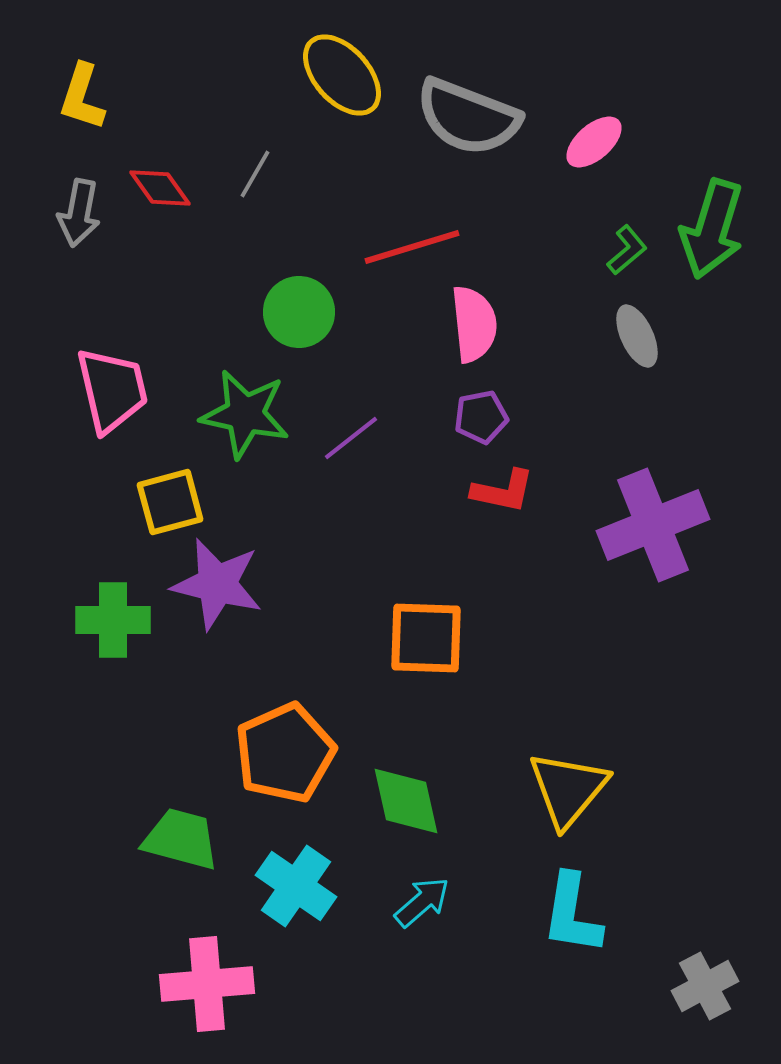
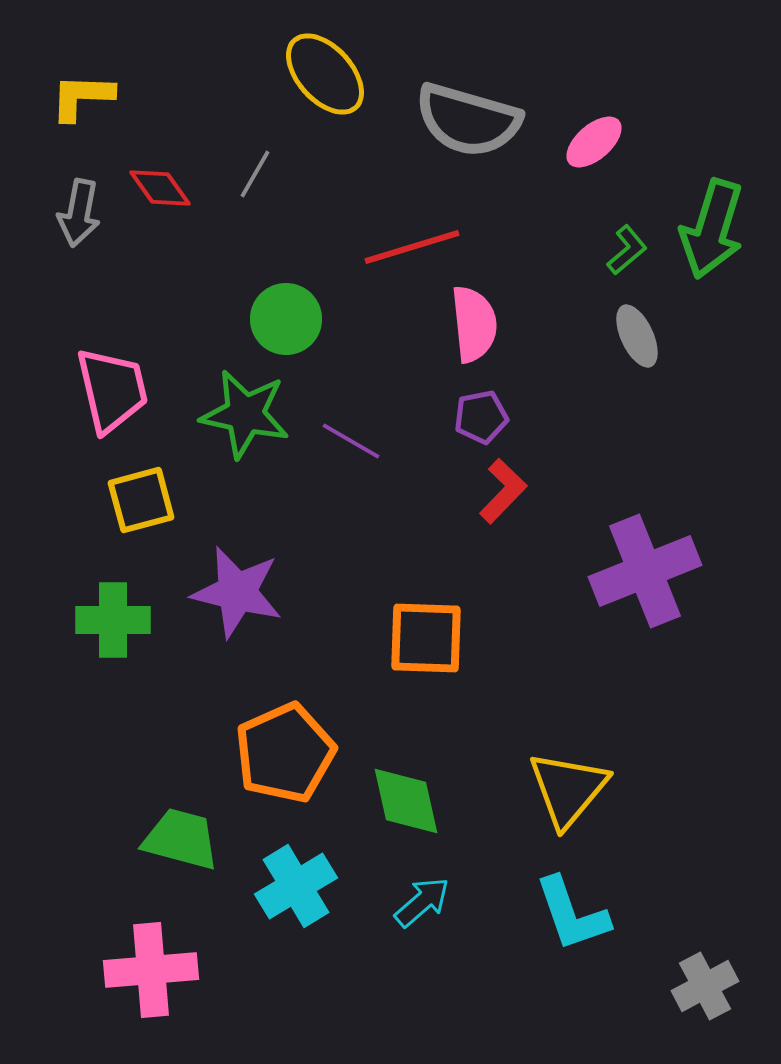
yellow ellipse: moved 17 px left, 1 px up
yellow L-shape: rotated 74 degrees clockwise
gray semicircle: moved 3 px down; rotated 5 degrees counterclockwise
green circle: moved 13 px left, 7 px down
purple line: moved 3 px down; rotated 68 degrees clockwise
red L-shape: rotated 58 degrees counterclockwise
yellow square: moved 29 px left, 2 px up
purple cross: moved 8 px left, 46 px down
purple star: moved 20 px right, 8 px down
cyan cross: rotated 24 degrees clockwise
cyan L-shape: rotated 28 degrees counterclockwise
pink cross: moved 56 px left, 14 px up
